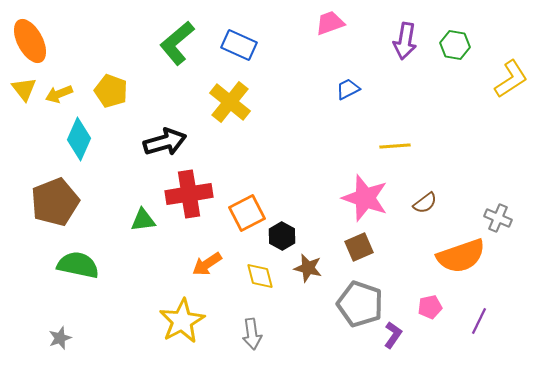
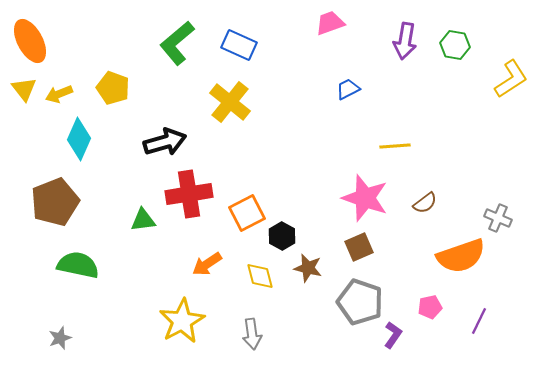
yellow pentagon: moved 2 px right, 3 px up
gray pentagon: moved 2 px up
